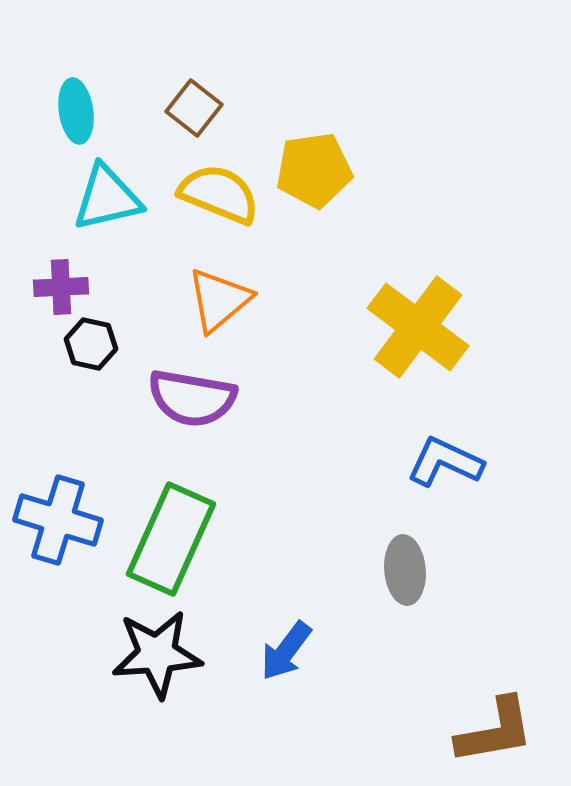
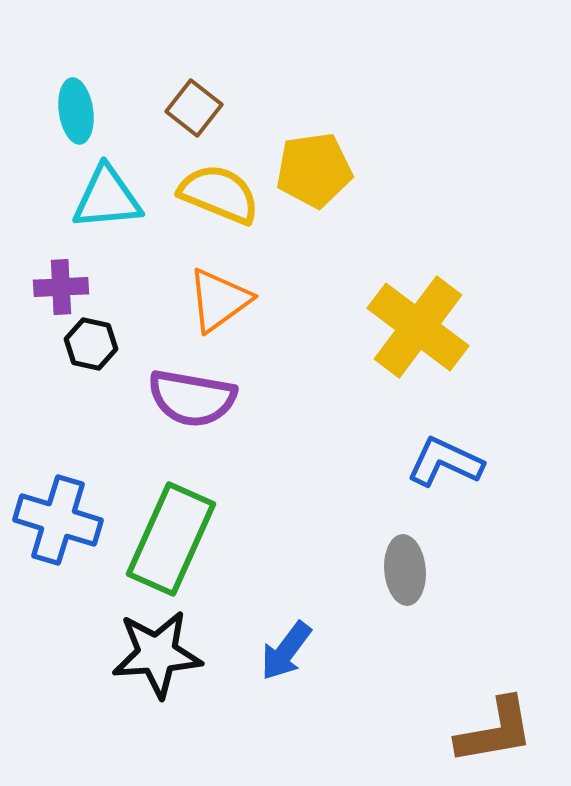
cyan triangle: rotated 8 degrees clockwise
orange triangle: rotated 4 degrees clockwise
